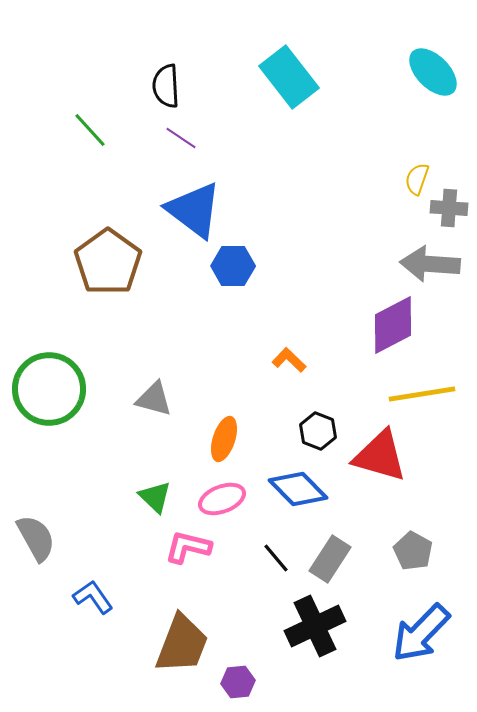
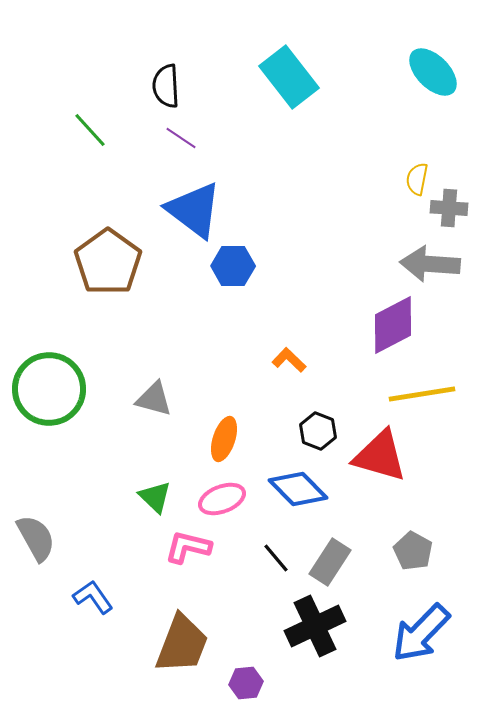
yellow semicircle: rotated 8 degrees counterclockwise
gray rectangle: moved 3 px down
purple hexagon: moved 8 px right, 1 px down
